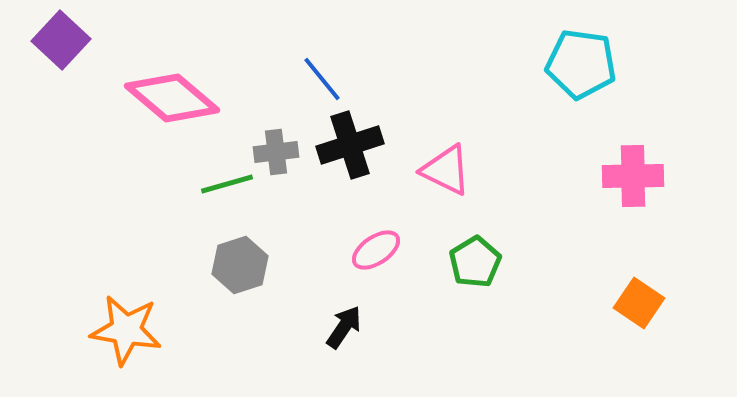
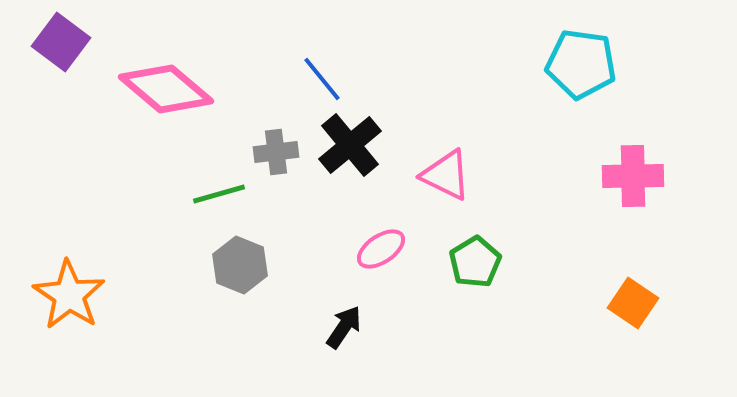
purple square: moved 2 px down; rotated 6 degrees counterclockwise
pink diamond: moved 6 px left, 9 px up
black cross: rotated 22 degrees counterclockwise
pink triangle: moved 5 px down
green line: moved 8 px left, 10 px down
pink ellipse: moved 5 px right, 1 px up
gray hexagon: rotated 20 degrees counterclockwise
orange square: moved 6 px left
orange star: moved 57 px left, 35 px up; rotated 24 degrees clockwise
